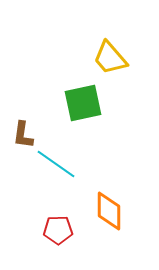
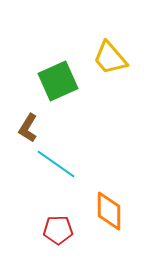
green square: moved 25 px left, 22 px up; rotated 12 degrees counterclockwise
brown L-shape: moved 5 px right, 7 px up; rotated 24 degrees clockwise
